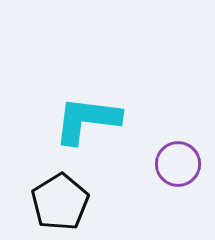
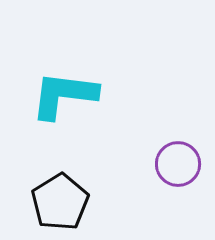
cyan L-shape: moved 23 px left, 25 px up
